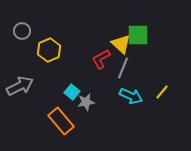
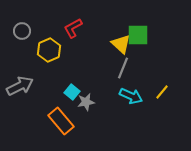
red L-shape: moved 28 px left, 31 px up
